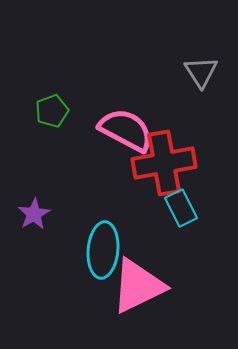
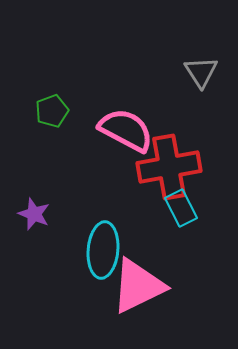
red cross: moved 5 px right, 4 px down
purple star: rotated 20 degrees counterclockwise
